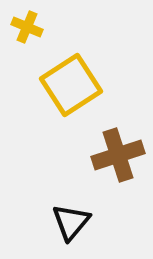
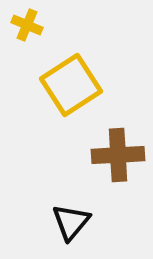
yellow cross: moved 2 px up
brown cross: rotated 15 degrees clockwise
